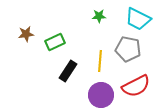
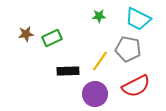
green rectangle: moved 3 px left, 4 px up
yellow line: rotated 30 degrees clockwise
black rectangle: rotated 55 degrees clockwise
purple circle: moved 6 px left, 1 px up
